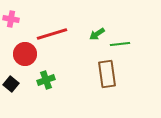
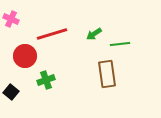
pink cross: rotated 14 degrees clockwise
green arrow: moved 3 px left
red circle: moved 2 px down
black square: moved 8 px down
